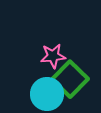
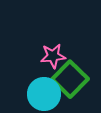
cyan circle: moved 3 px left
